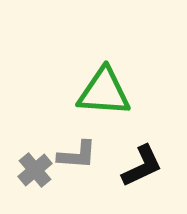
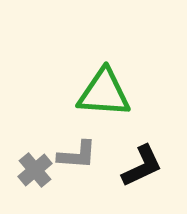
green triangle: moved 1 px down
